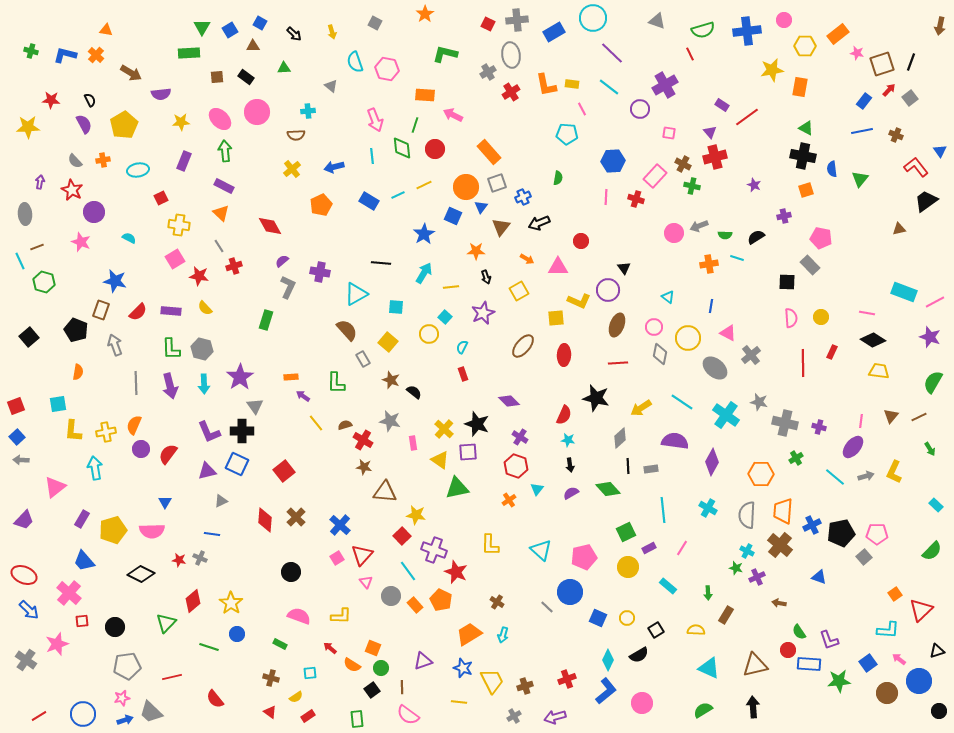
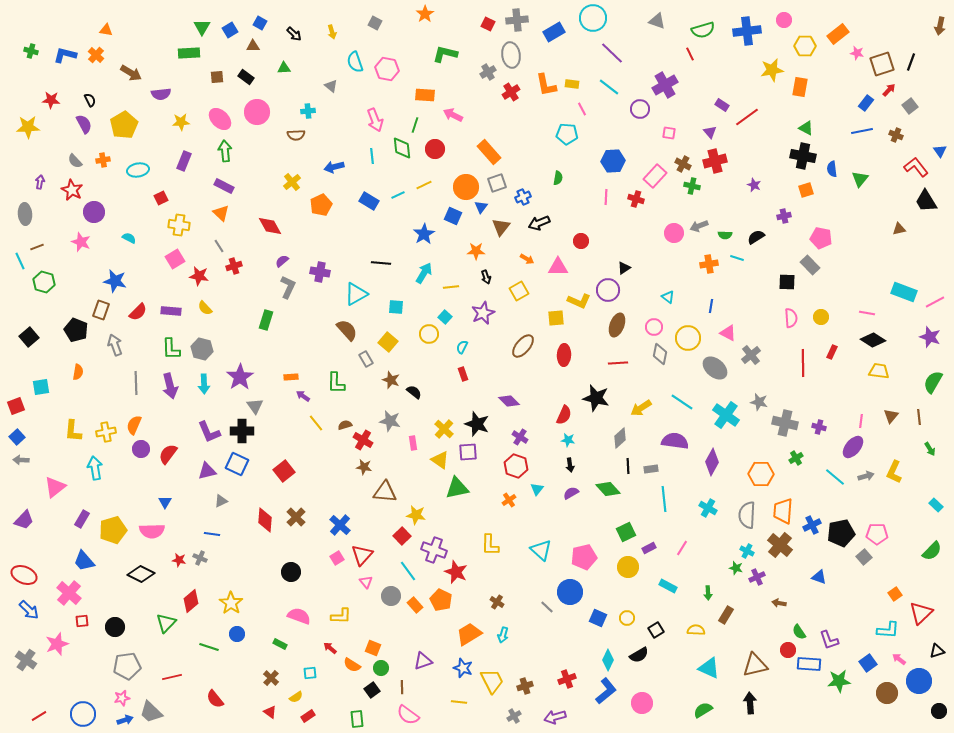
gray square at (910, 98): moved 8 px down
blue rectangle at (864, 101): moved 2 px right, 2 px down
red cross at (715, 157): moved 4 px down
yellow cross at (292, 169): moved 13 px down
black trapezoid at (926, 201): rotated 85 degrees counterclockwise
black triangle at (624, 268): rotated 32 degrees clockwise
gray rectangle at (363, 359): moved 3 px right
cyan square at (58, 404): moved 17 px left, 17 px up
brown line at (919, 417): rotated 70 degrees counterclockwise
cyan line at (663, 510): moved 1 px right, 11 px up
cyan rectangle at (668, 586): rotated 12 degrees counterclockwise
red diamond at (193, 601): moved 2 px left
red triangle at (921, 610): moved 3 px down
brown cross at (271, 678): rotated 28 degrees clockwise
black arrow at (753, 707): moved 3 px left, 4 px up
